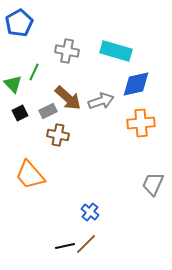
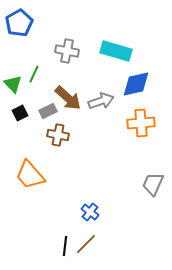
green line: moved 2 px down
black line: rotated 72 degrees counterclockwise
